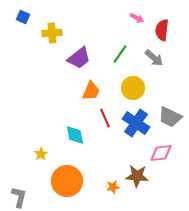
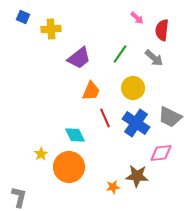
pink arrow: rotated 16 degrees clockwise
yellow cross: moved 1 px left, 4 px up
cyan diamond: rotated 15 degrees counterclockwise
orange circle: moved 2 px right, 14 px up
